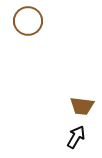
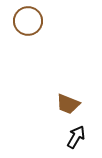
brown trapezoid: moved 14 px left, 2 px up; rotated 15 degrees clockwise
